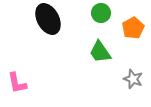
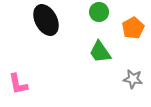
green circle: moved 2 px left, 1 px up
black ellipse: moved 2 px left, 1 px down
gray star: rotated 12 degrees counterclockwise
pink L-shape: moved 1 px right, 1 px down
